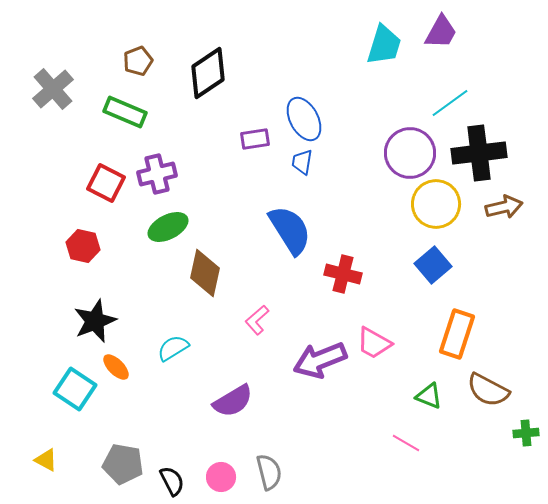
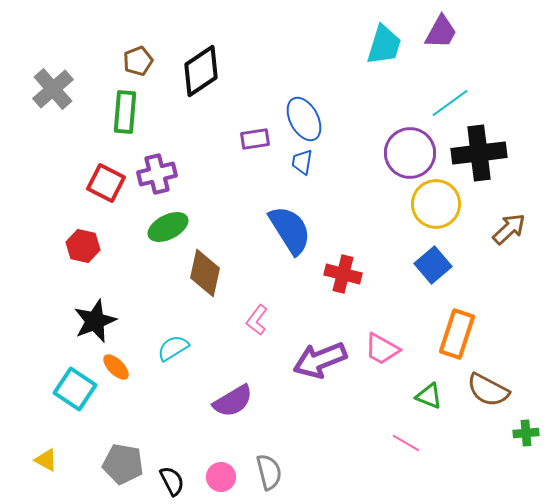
black diamond: moved 7 px left, 2 px up
green rectangle: rotated 72 degrees clockwise
brown arrow: moved 5 px right, 22 px down; rotated 30 degrees counterclockwise
pink L-shape: rotated 12 degrees counterclockwise
pink trapezoid: moved 8 px right, 6 px down
